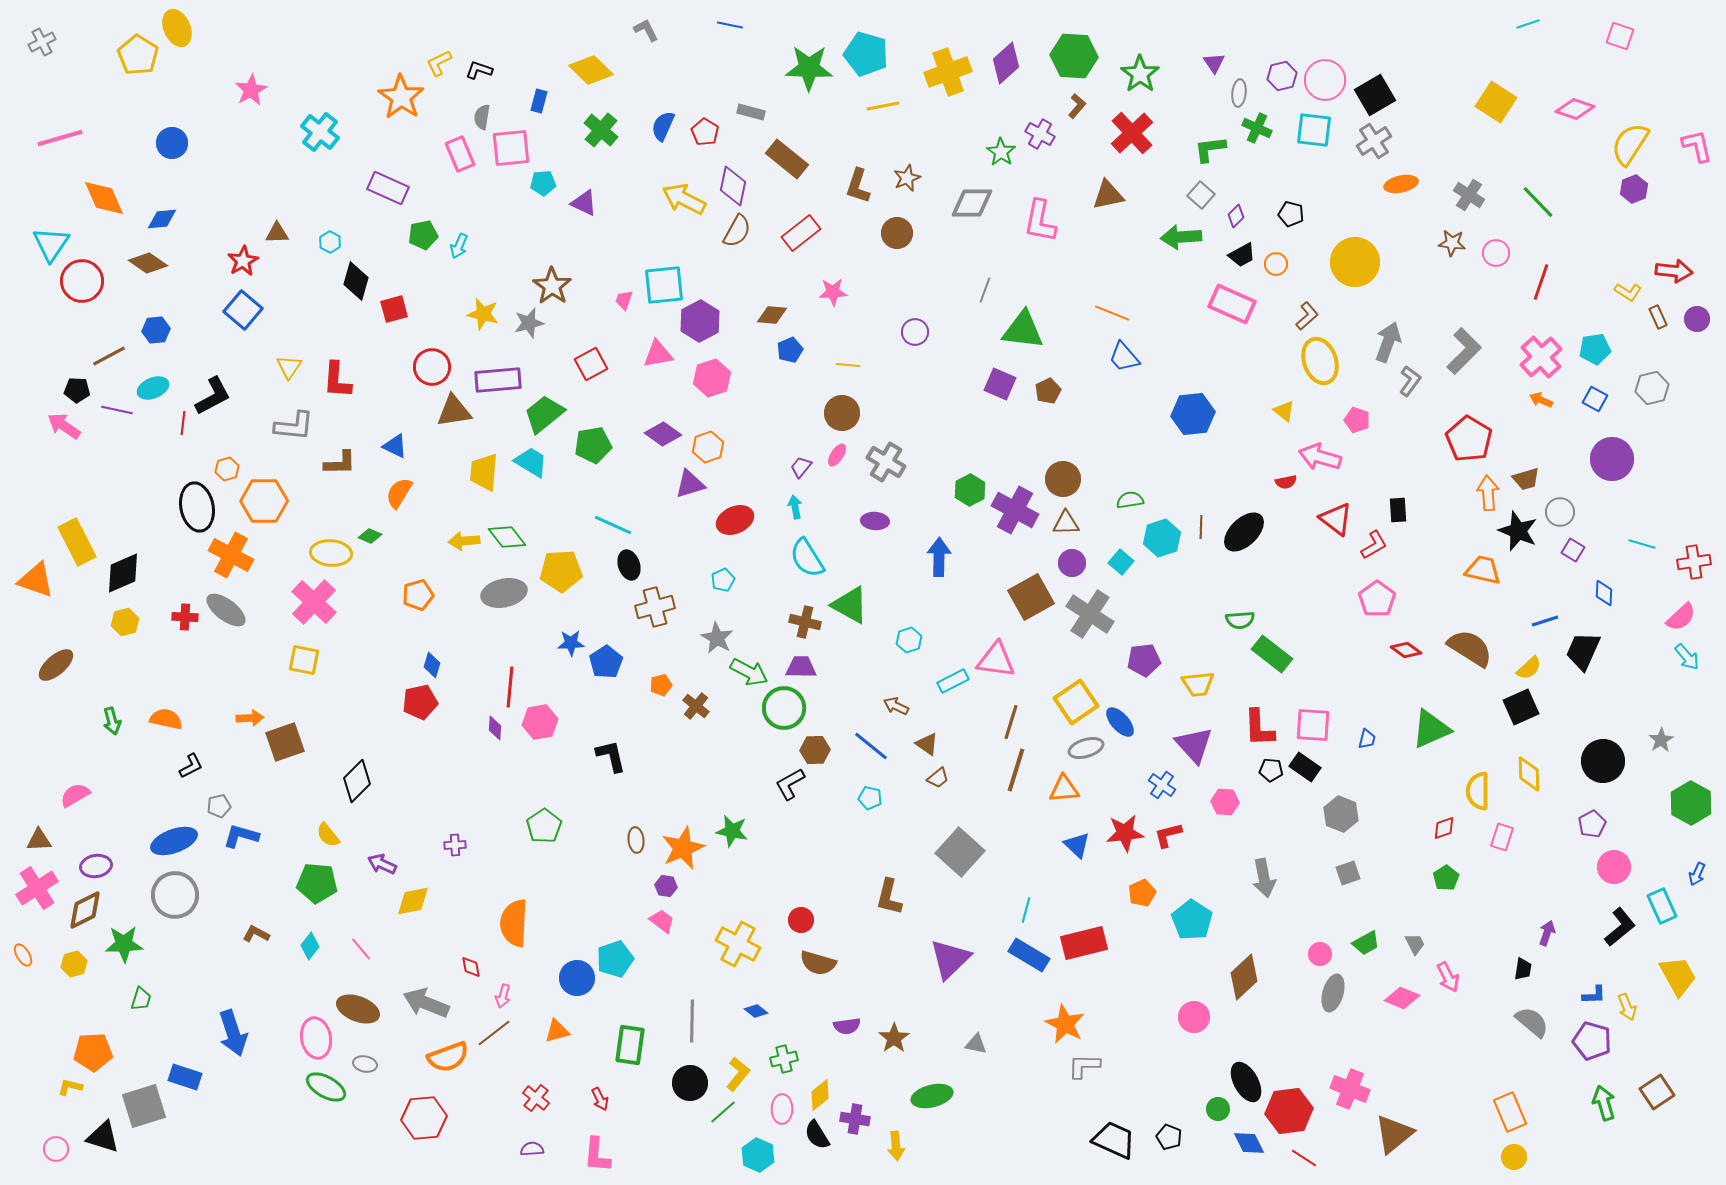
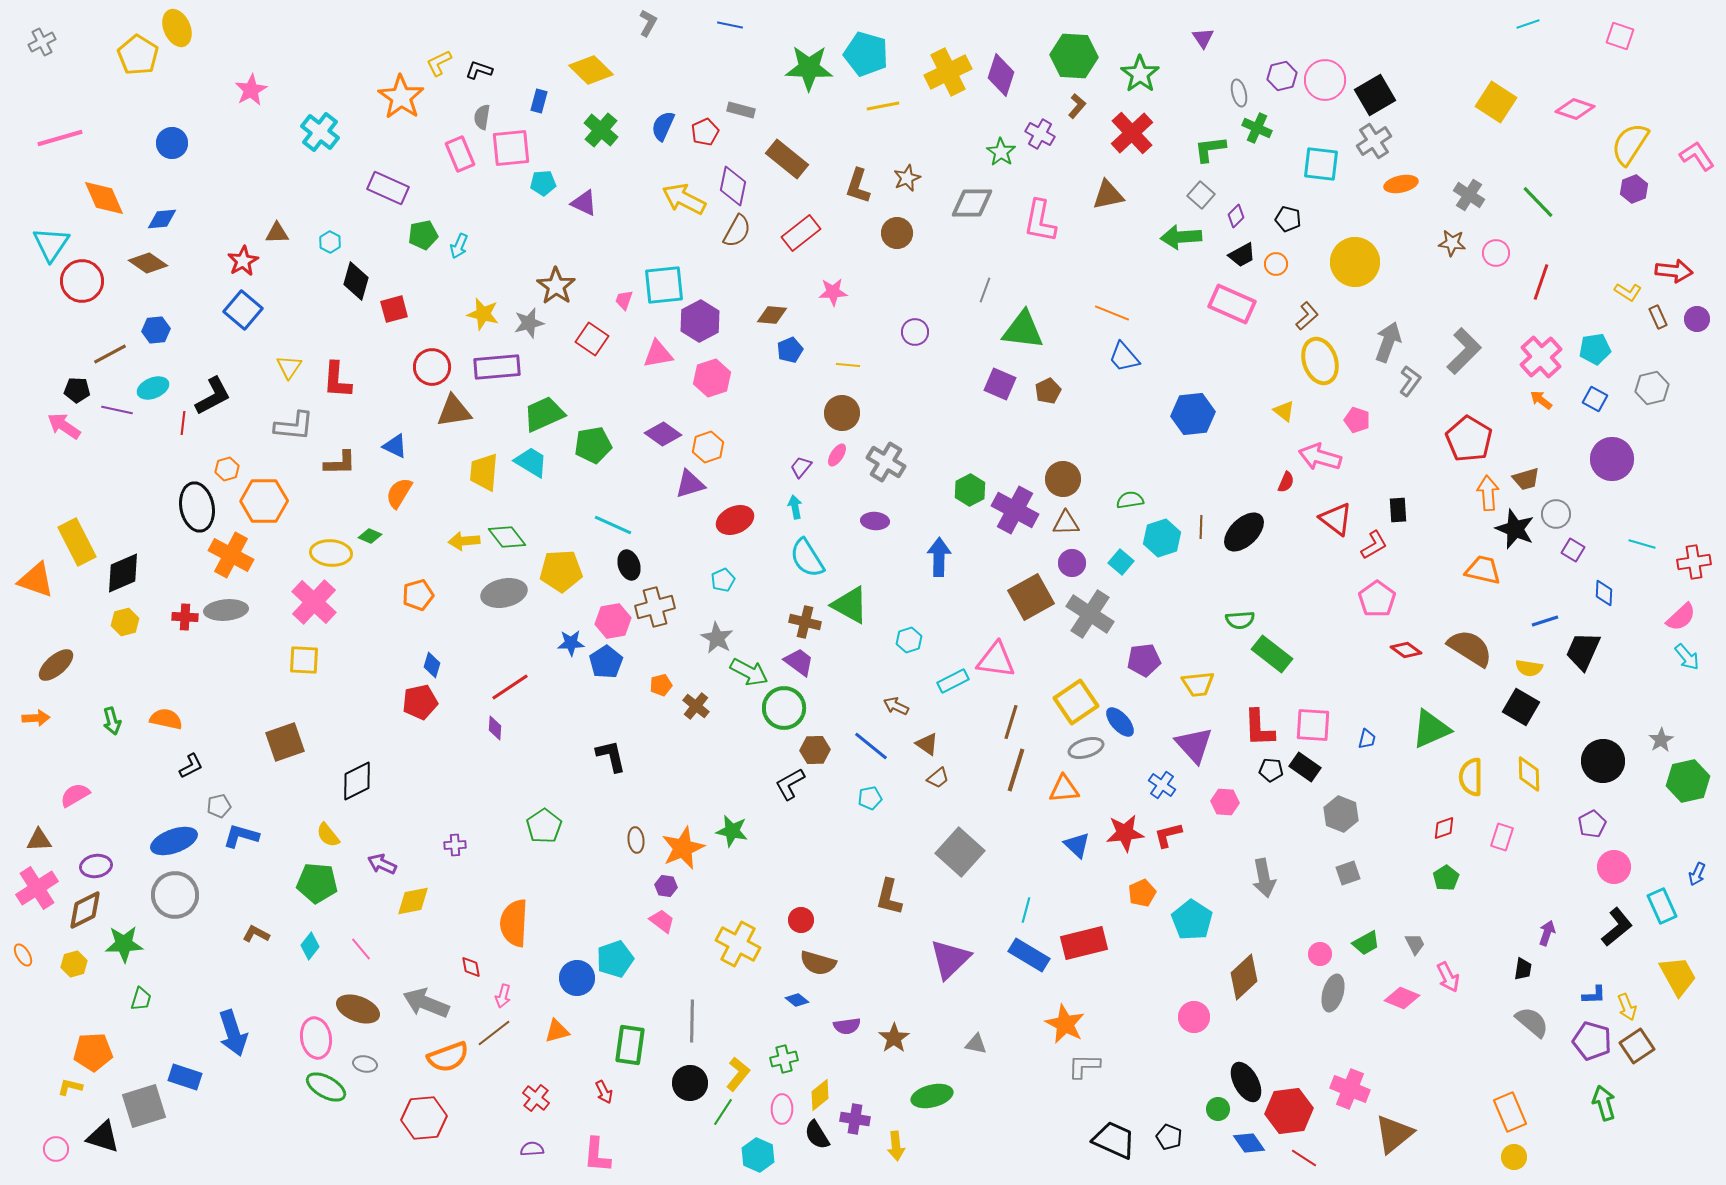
gray L-shape at (646, 30): moved 2 px right, 7 px up; rotated 56 degrees clockwise
purple diamond at (1006, 63): moved 5 px left, 12 px down; rotated 30 degrees counterclockwise
purple triangle at (1214, 63): moved 11 px left, 25 px up
yellow cross at (948, 72): rotated 6 degrees counterclockwise
gray ellipse at (1239, 93): rotated 20 degrees counterclockwise
gray rectangle at (751, 112): moved 10 px left, 2 px up
cyan square at (1314, 130): moved 7 px right, 34 px down
red pentagon at (705, 132): rotated 16 degrees clockwise
pink L-shape at (1697, 146): moved 10 px down; rotated 21 degrees counterclockwise
black pentagon at (1291, 214): moved 3 px left, 5 px down
brown star at (552, 286): moved 4 px right
brown line at (109, 356): moved 1 px right, 2 px up
red square at (591, 364): moved 1 px right, 25 px up; rotated 28 degrees counterclockwise
purple rectangle at (498, 380): moved 1 px left, 13 px up
orange arrow at (1541, 400): rotated 15 degrees clockwise
green trapezoid at (544, 414): rotated 15 degrees clockwise
red semicircle at (1286, 482): rotated 55 degrees counterclockwise
gray circle at (1560, 512): moved 4 px left, 2 px down
black star at (1518, 531): moved 3 px left, 2 px up
gray ellipse at (226, 610): rotated 42 degrees counterclockwise
yellow square at (304, 660): rotated 8 degrees counterclockwise
purple trapezoid at (801, 667): moved 2 px left, 5 px up; rotated 36 degrees clockwise
yellow semicircle at (1529, 668): rotated 52 degrees clockwise
red line at (510, 687): rotated 51 degrees clockwise
black square at (1521, 707): rotated 36 degrees counterclockwise
orange arrow at (250, 718): moved 214 px left
pink hexagon at (540, 722): moved 73 px right, 101 px up
black diamond at (357, 781): rotated 18 degrees clockwise
yellow semicircle at (1478, 791): moved 7 px left, 14 px up
cyan pentagon at (870, 798): rotated 25 degrees counterclockwise
green hexagon at (1691, 803): moved 3 px left, 22 px up; rotated 18 degrees clockwise
black L-shape at (1620, 927): moved 3 px left
blue diamond at (756, 1011): moved 41 px right, 11 px up
brown square at (1657, 1092): moved 20 px left, 46 px up
red arrow at (600, 1099): moved 4 px right, 7 px up
green line at (723, 1112): rotated 16 degrees counterclockwise
blue diamond at (1249, 1143): rotated 8 degrees counterclockwise
